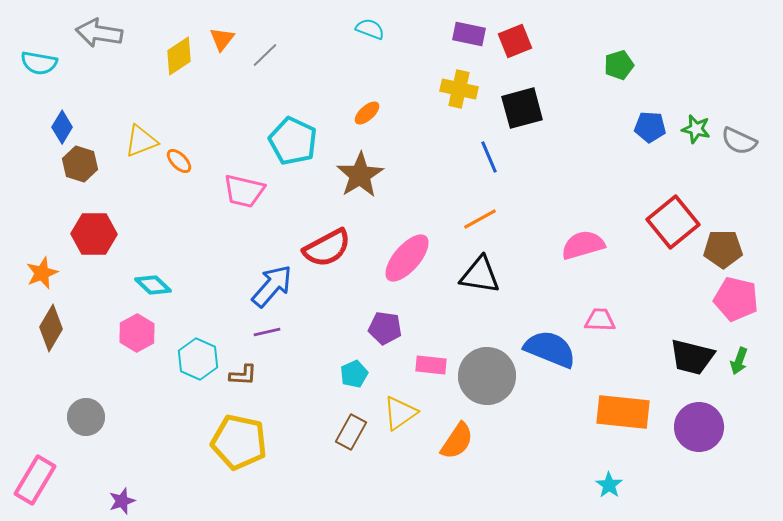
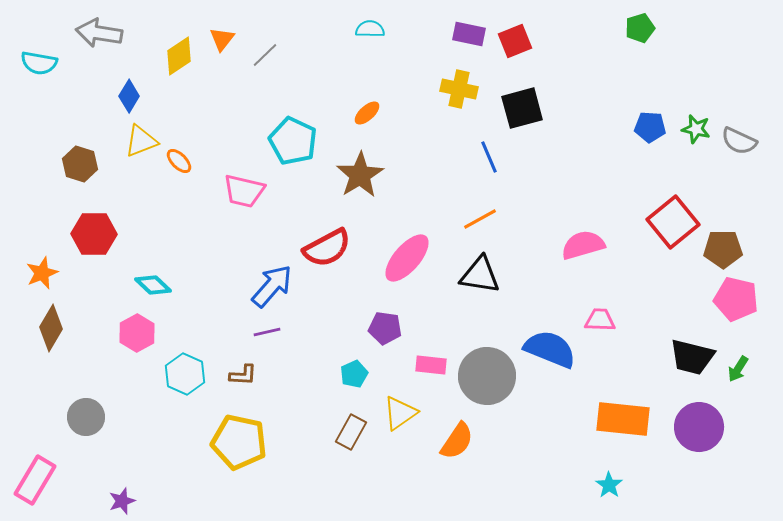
cyan semicircle at (370, 29): rotated 20 degrees counterclockwise
green pentagon at (619, 65): moved 21 px right, 37 px up
blue diamond at (62, 127): moved 67 px right, 31 px up
cyan hexagon at (198, 359): moved 13 px left, 15 px down
green arrow at (739, 361): moved 1 px left, 8 px down; rotated 12 degrees clockwise
orange rectangle at (623, 412): moved 7 px down
